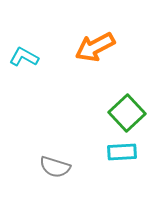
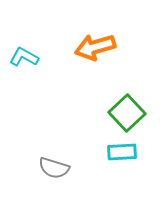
orange arrow: rotated 12 degrees clockwise
gray semicircle: moved 1 px left, 1 px down
